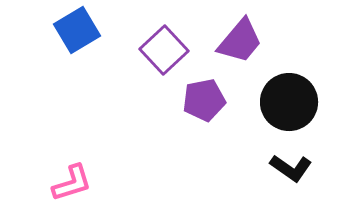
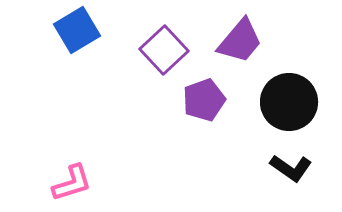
purple pentagon: rotated 9 degrees counterclockwise
